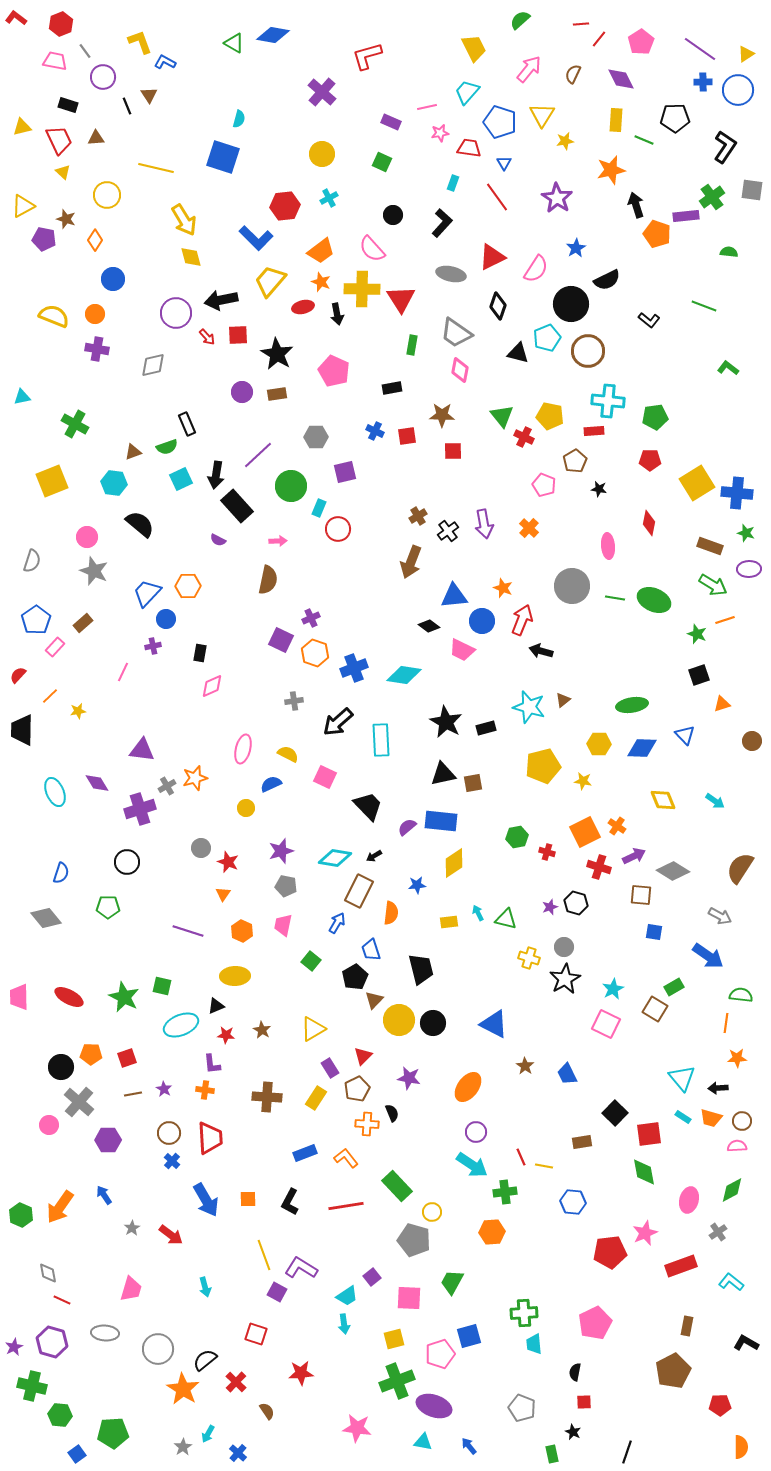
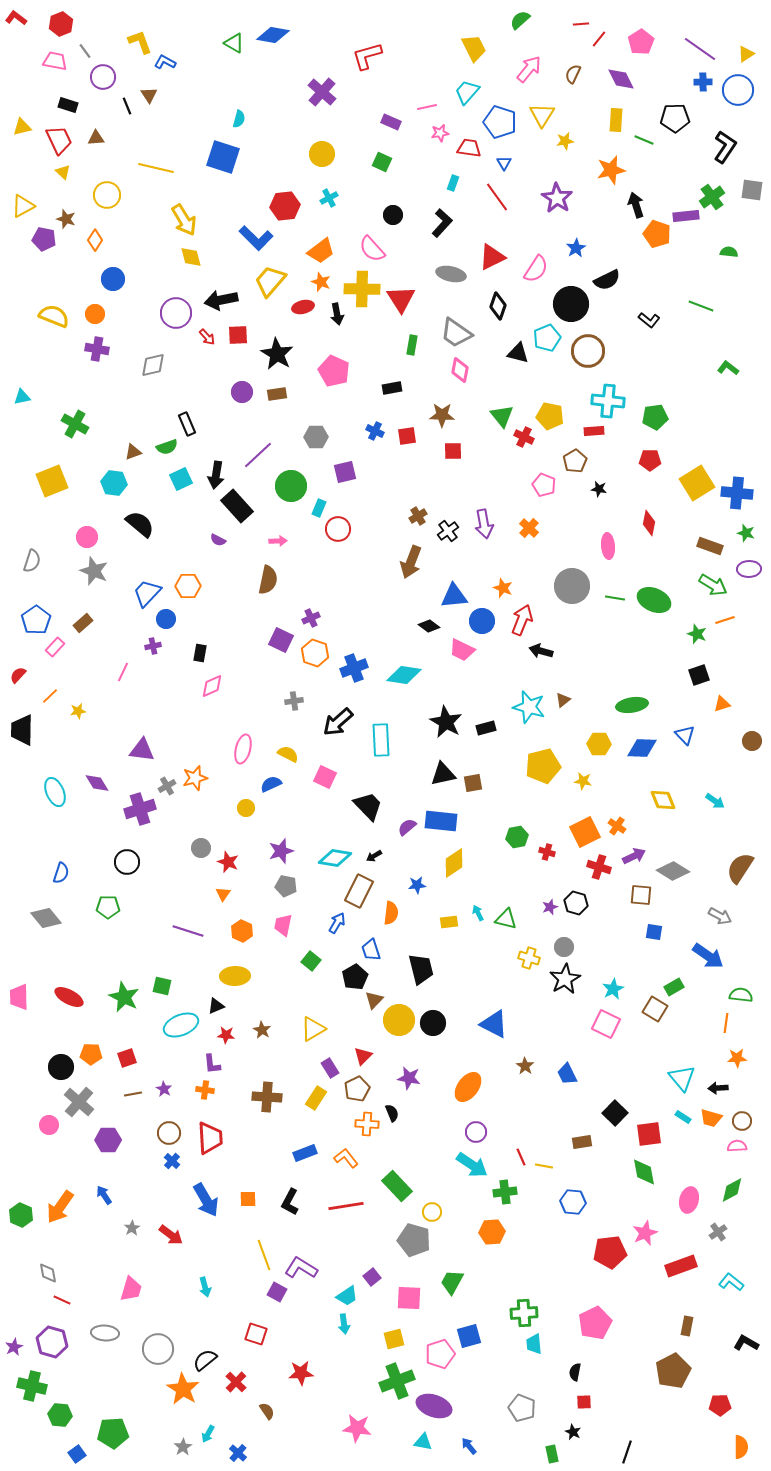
green line at (704, 306): moved 3 px left
